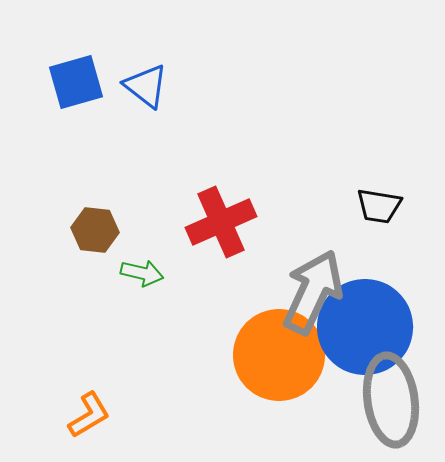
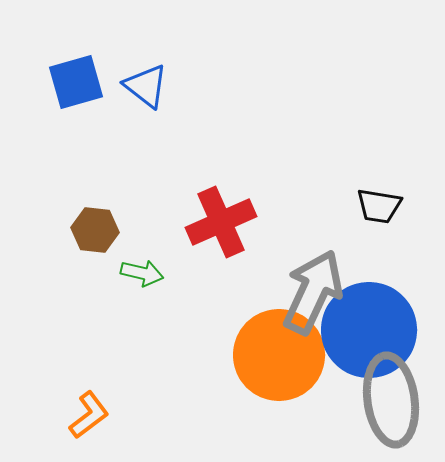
blue circle: moved 4 px right, 3 px down
orange L-shape: rotated 6 degrees counterclockwise
